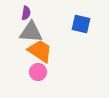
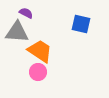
purple semicircle: rotated 72 degrees counterclockwise
gray triangle: moved 14 px left
